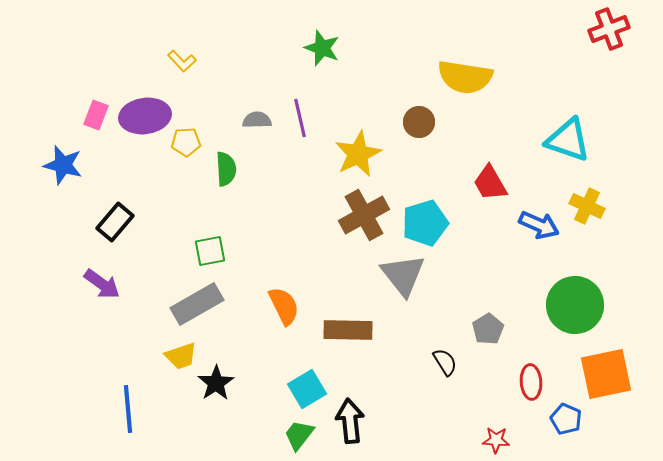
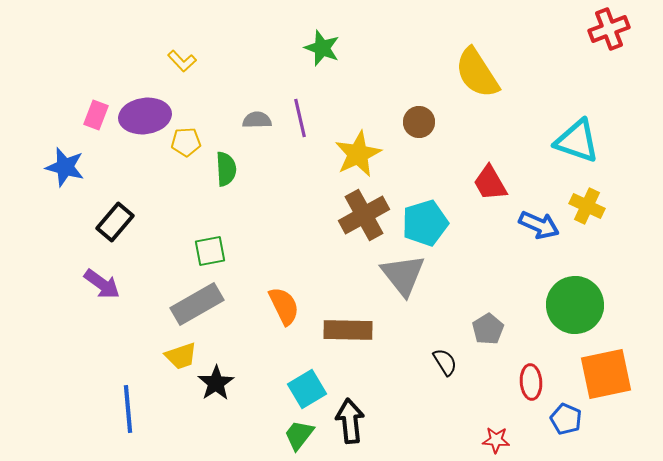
yellow semicircle: moved 12 px right, 4 px up; rotated 48 degrees clockwise
cyan triangle: moved 9 px right, 1 px down
blue star: moved 2 px right, 2 px down
